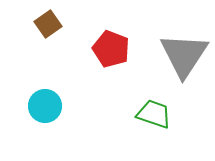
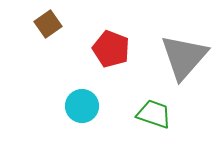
gray triangle: moved 2 px down; rotated 8 degrees clockwise
cyan circle: moved 37 px right
